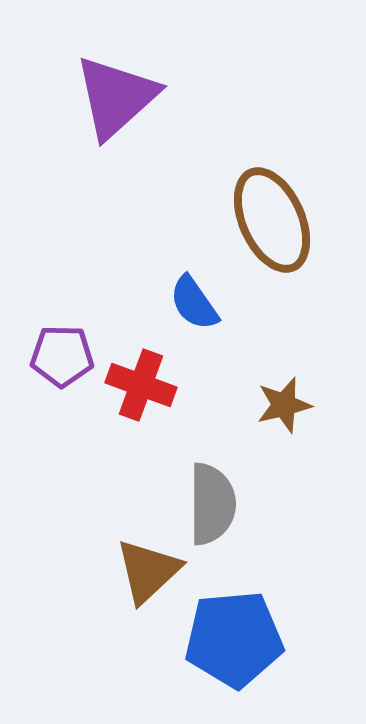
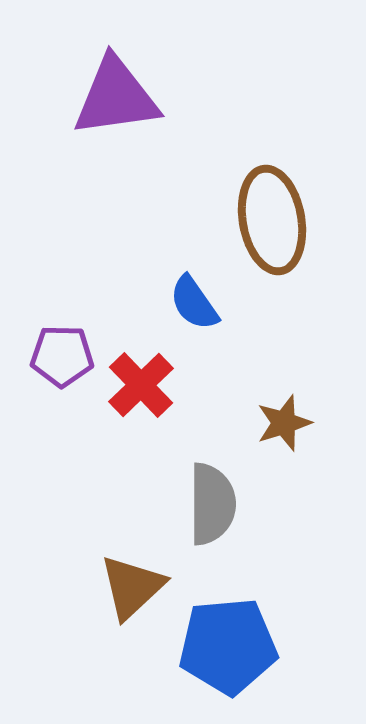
purple triangle: rotated 34 degrees clockwise
brown ellipse: rotated 14 degrees clockwise
red cross: rotated 26 degrees clockwise
brown star: moved 18 px down; rotated 4 degrees counterclockwise
brown triangle: moved 16 px left, 16 px down
blue pentagon: moved 6 px left, 7 px down
